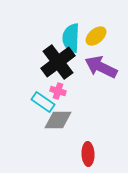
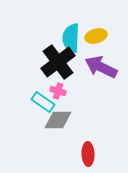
yellow ellipse: rotated 25 degrees clockwise
